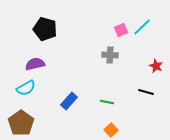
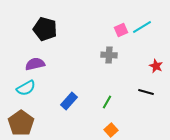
cyan line: rotated 12 degrees clockwise
gray cross: moved 1 px left
green line: rotated 72 degrees counterclockwise
